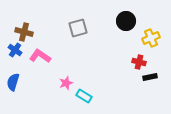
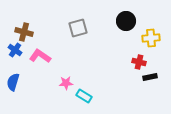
yellow cross: rotated 18 degrees clockwise
pink star: rotated 16 degrees clockwise
